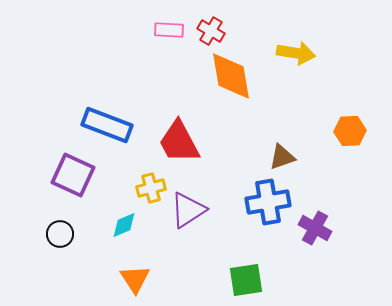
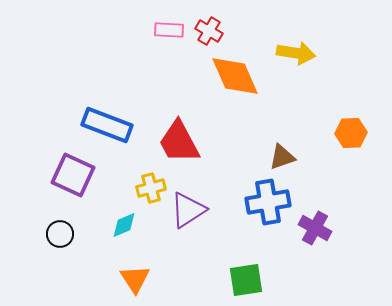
red cross: moved 2 px left
orange diamond: moved 4 px right; rotated 14 degrees counterclockwise
orange hexagon: moved 1 px right, 2 px down
